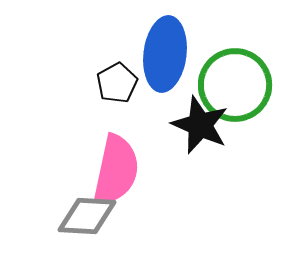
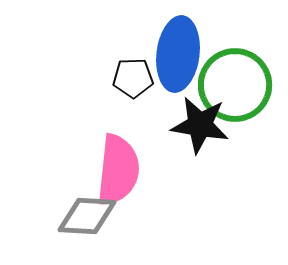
blue ellipse: moved 13 px right
black pentagon: moved 16 px right, 5 px up; rotated 27 degrees clockwise
black star: rotated 14 degrees counterclockwise
pink semicircle: moved 2 px right; rotated 6 degrees counterclockwise
